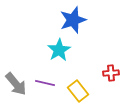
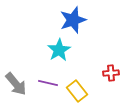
purple line: moved 3 px right
yellow rectangle: moved 1 px left
